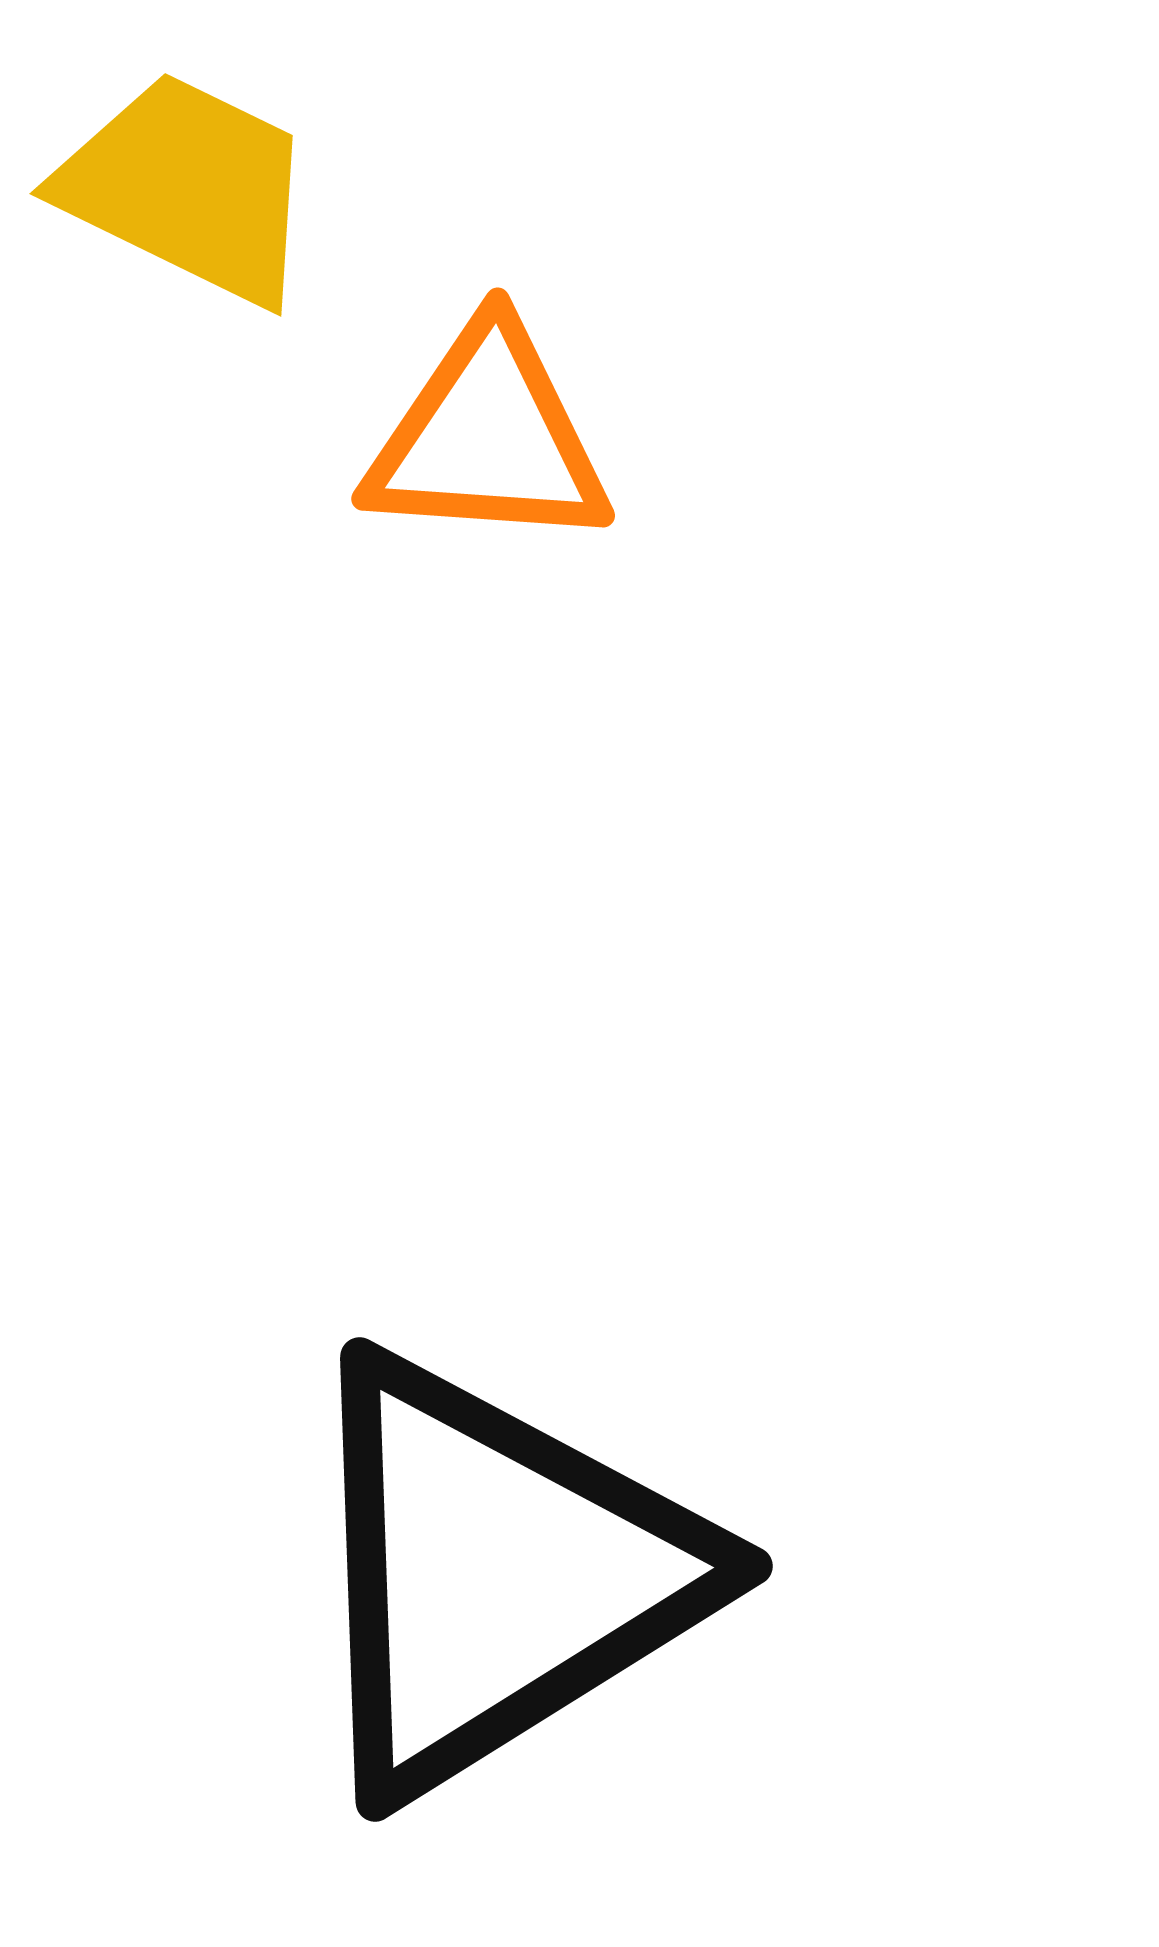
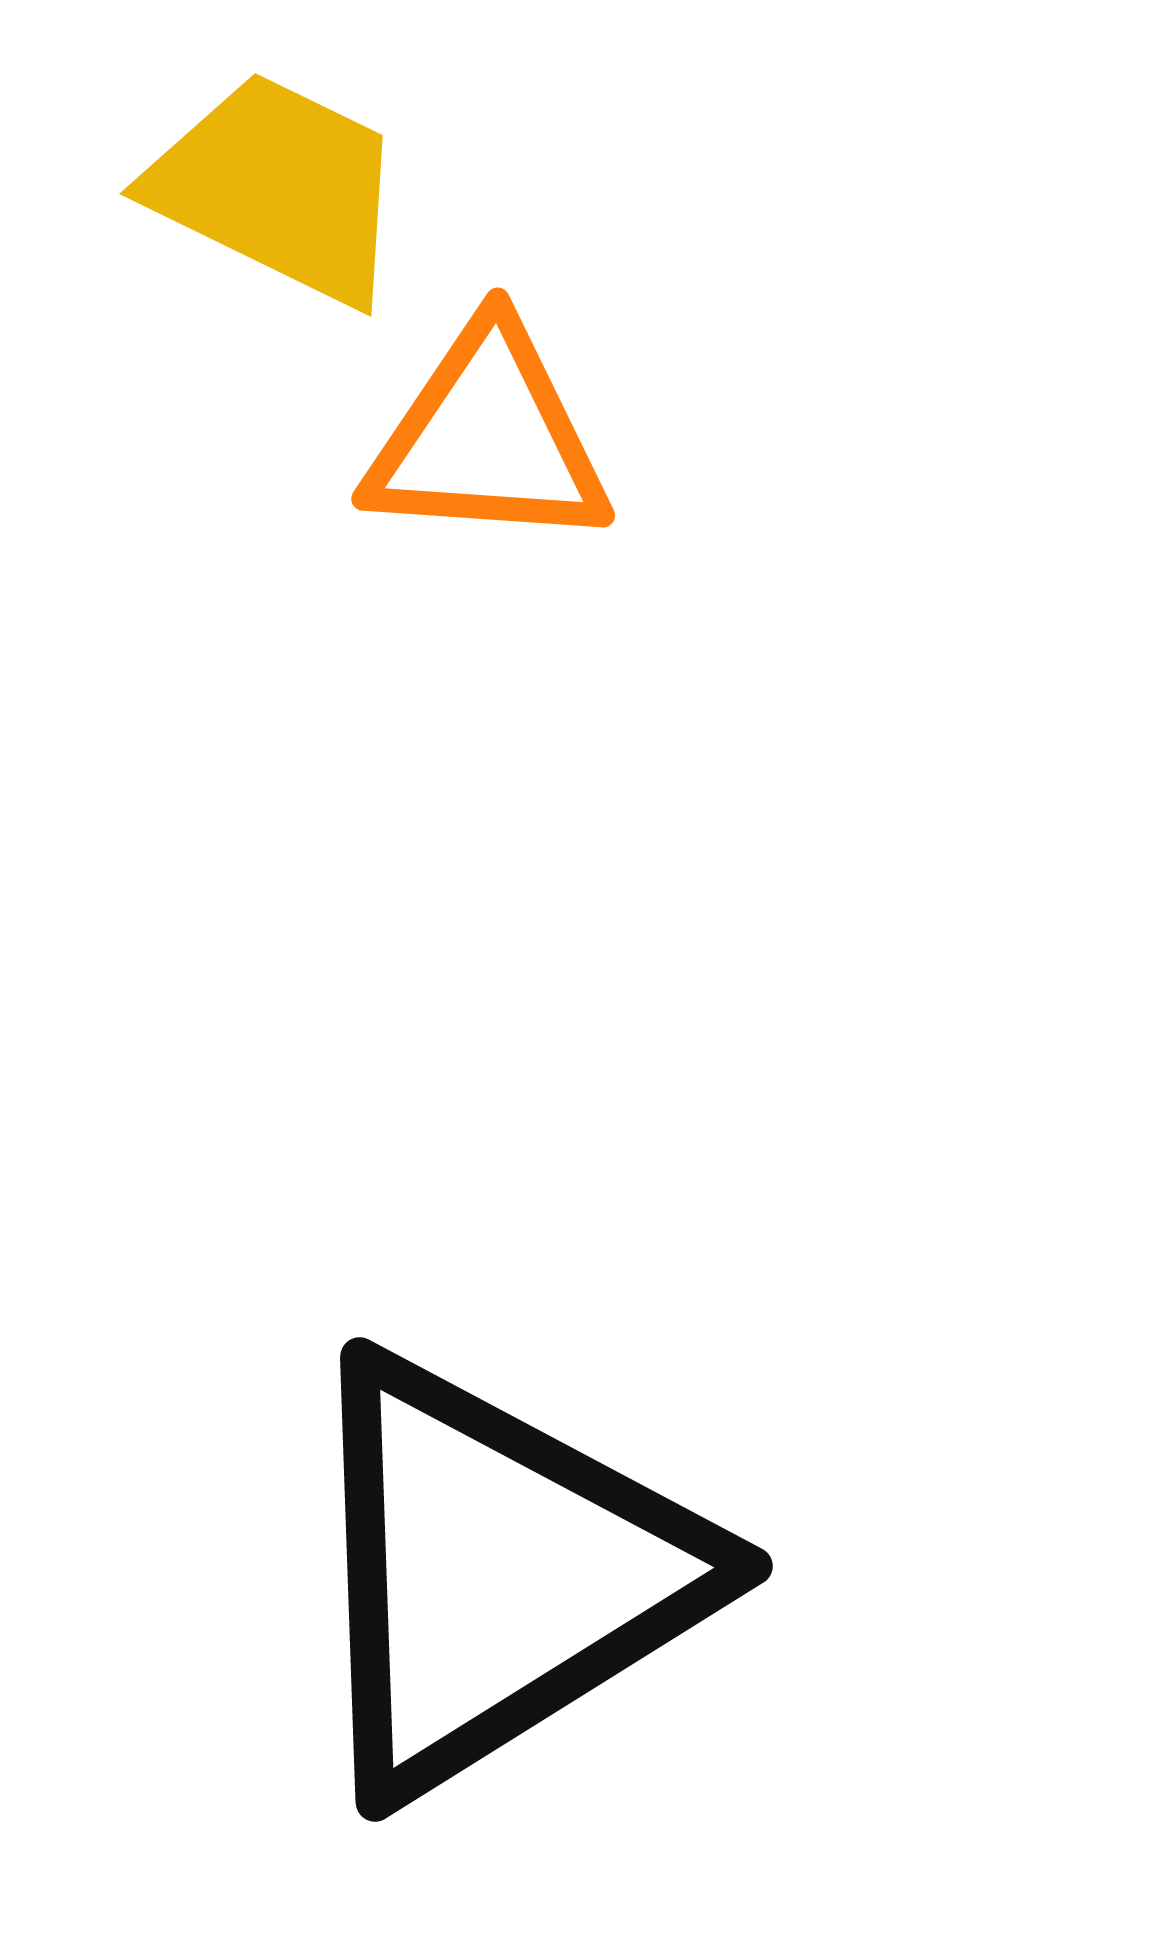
yellow trapezoid: moved 90 px right
